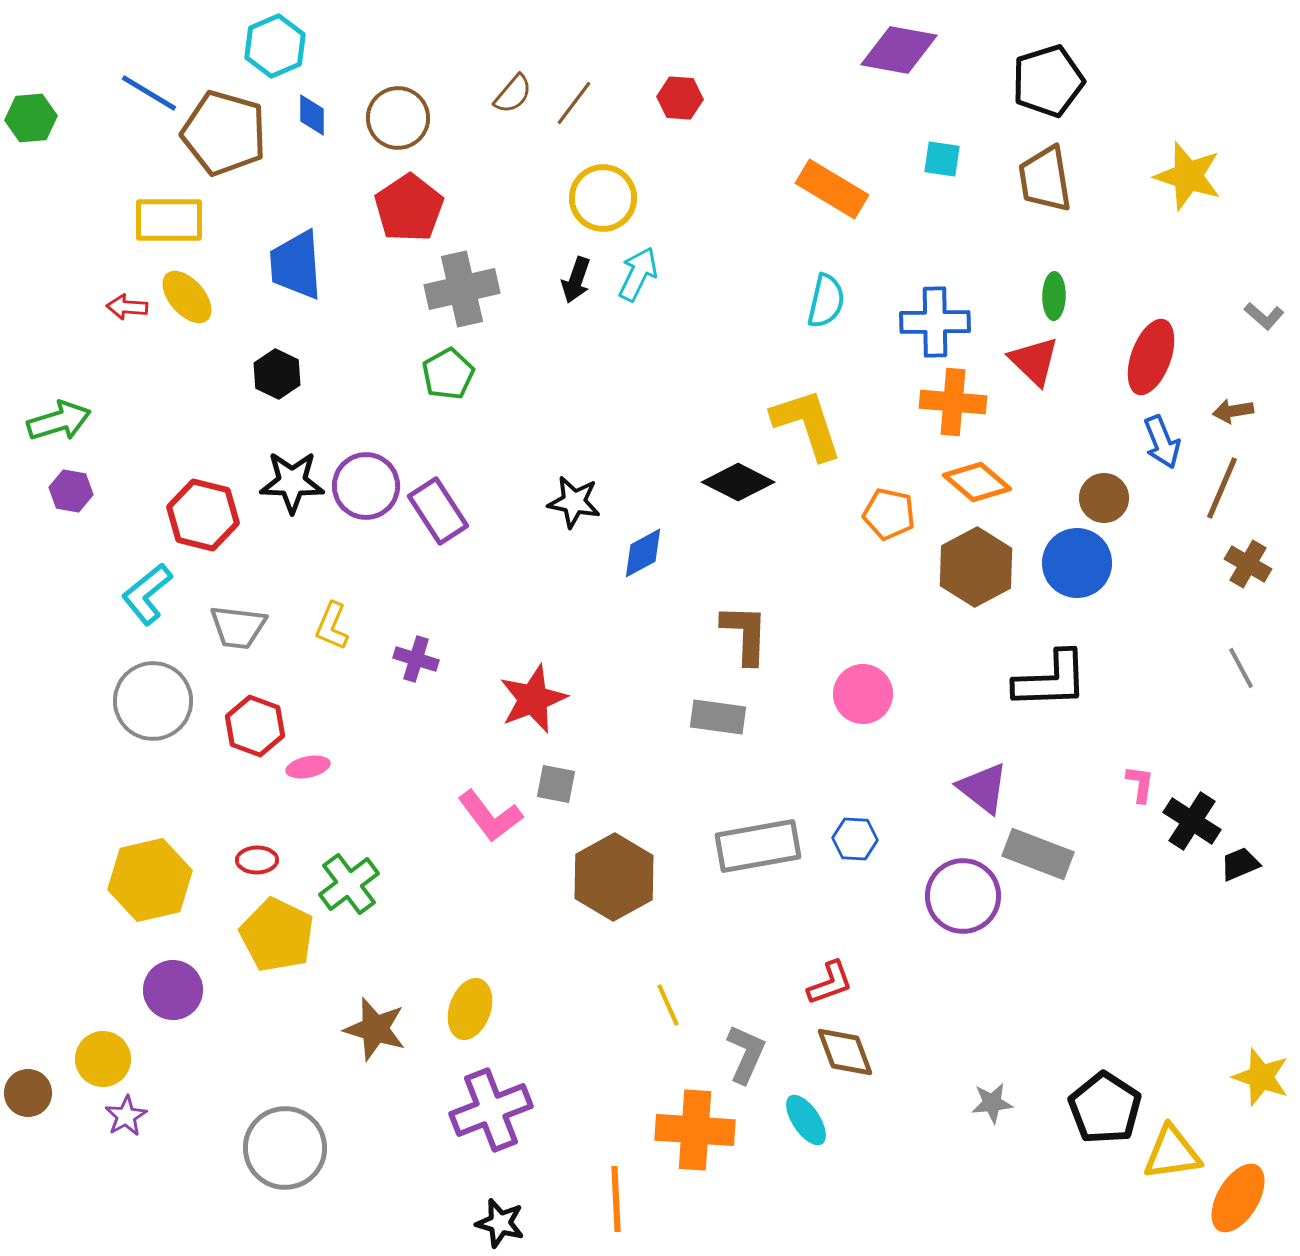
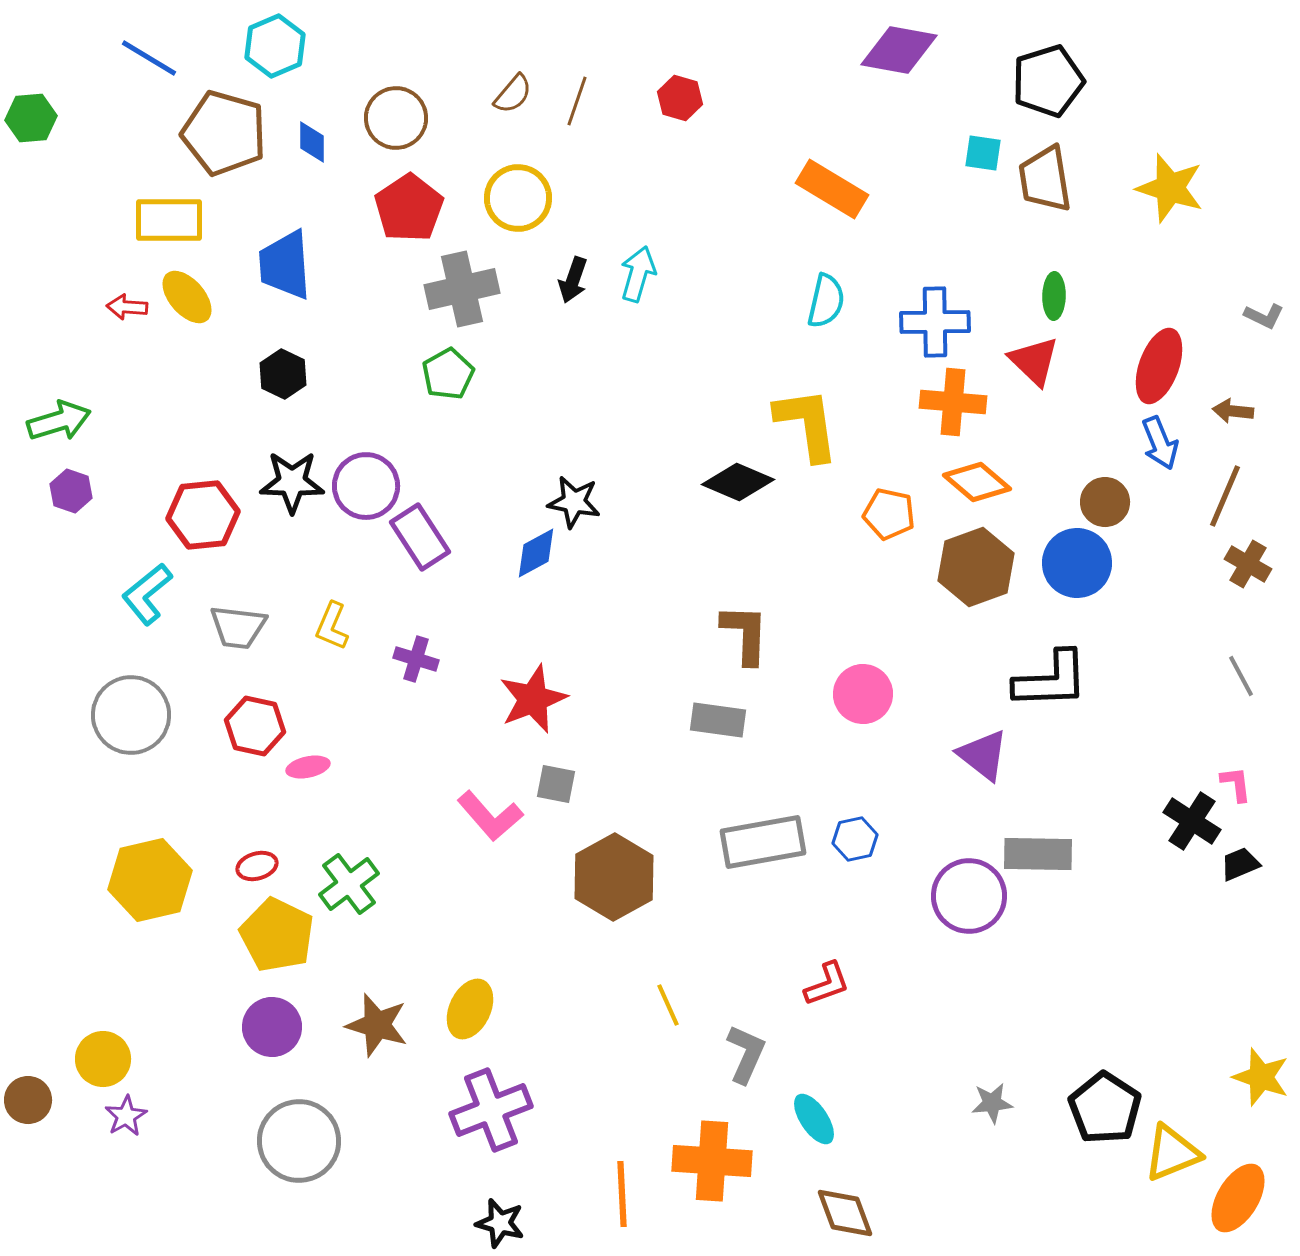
blue line at (149, 93): moved 35 px up
red hexagon at (680, 98): rotated 12 degrees clockwise
brown line at (574, 103): moved 3 px right, 2 px up; rotated 18 degrees counterclockwise
blue diamond at (312, 115): moved 27 px down
brown circle at (398, 118): moved 2 px left
cyan square at (942, 159): moved 41 px right, 6 px up
yellow star at (1188, 176): moved 18 px left, 12 px down
yellow circle at (603, 198): moved 85 px left
blue trapezoid at (296, 265): moved 11 px left
cyan arrow at (638, 274): rotated 10 degrees counterclockwise
black arrow at (576, 280): moved 3 px left
gray L-shape at (1264, 316): rotated 15 degrees counterclockwise
red ellipse at (1151, 357): moved 8 px right, 9 px down
black hexagon at (277, 374): moved 6 px right
brown arrow at (1233, 411): rotated 15 degrees clockwise
yellow L-shape at (807, 424): rotated 10 degrees clockwise
blue arrow at (1162, 442): moved 2 px left, 1 px down
black diamond at (738, 482): rotated 4 degrees counterclockwise
brown line at (1222, 488): moved 3 px right, 8 px down
purple hexagon at (71, 491): rotated 9 degrees clockwise
brown circle at (1104, 498): moved 1 px right, 4 px down
purple rectangle at (438, 511): moved 18 px left, 26 px down
red hexagon at (203, 515): rotated 20 degrees counterclockwise
blue diamond at (643, 553): moved 107 px left
brown hexagon at (976, 567): rotated 8 degrees clockwise
gray line at (1241, 668): moved 8 px down
gray circle at (153, 701): moved 22 px left, 14 px down
gray rectangle at (718, 717): moved 3 px down
red hexagon at (255, 726): rotated 8 degrees counterclockwise
pink L-shape at (1140, 784): moved 96 px right; rotated 15 degrees counterclockwise
purple triangle at (983, 788): moved 33 px up
pink L-shape at (490, 816): rotated 4 degrees counterclockwise
blue hexagon at (855, 839): rotated 15 degrees counterclockwise
gray rectangle at (758, 846): moved 5 px right, 4 px up
gray rectangle at (1038, 854): rotated 20 degrees counterclockwise
red ellipse at (257, 860): moved 6 px down; rotated 15 degrees counterclockwise
purple circle at (963, 896): moved 6 px right
red L-shape at (830, 983): moved 3 px left, 1 px down
purple circle at (173, 990): moved 99 px right, 37 px down
yellow ellipse at (470, 1009): rotated 6 degrees clockwise
brown star at (375, 1029): moved 2 px right, 4 px up
brown diamond at (845, 1052): moved 161 px down
brown circle at (28, 1093): moved 7 px down
cyan ellipse at (806, 1120): moved 8 px right, 1 px up
orange cross at (695, 1130): moved 17 px right, 31 px down
gray circle at (285, 1148): moved 14 px right, 7 px up
yellow triangle at (1172, 1153): rotated 14 degrees counterclockwise
orange line at (616, 1199): moved 6 px right, 5 px up
